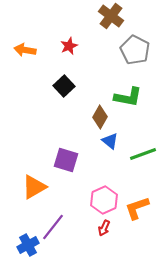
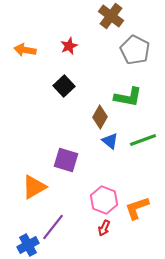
green line: moved 14 px up
pink hexagon: rotated 16 degrees counterclockwise
